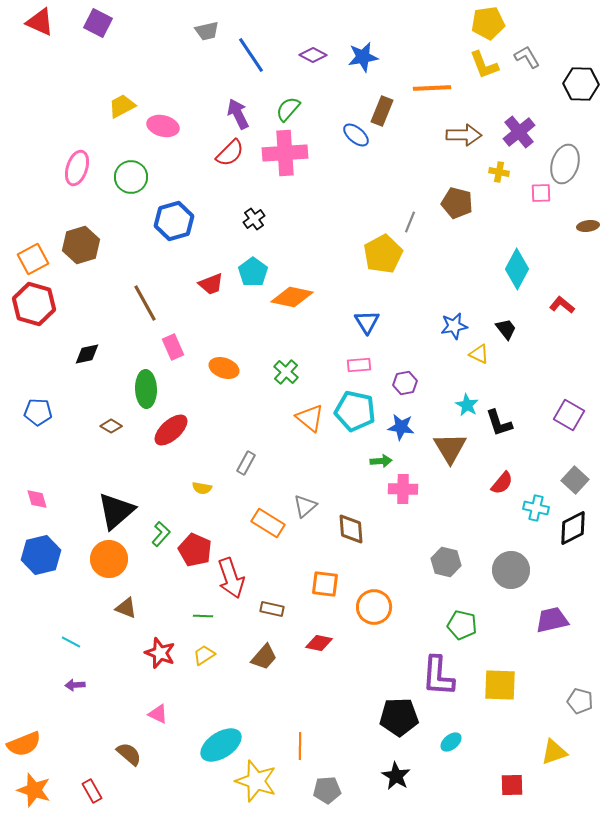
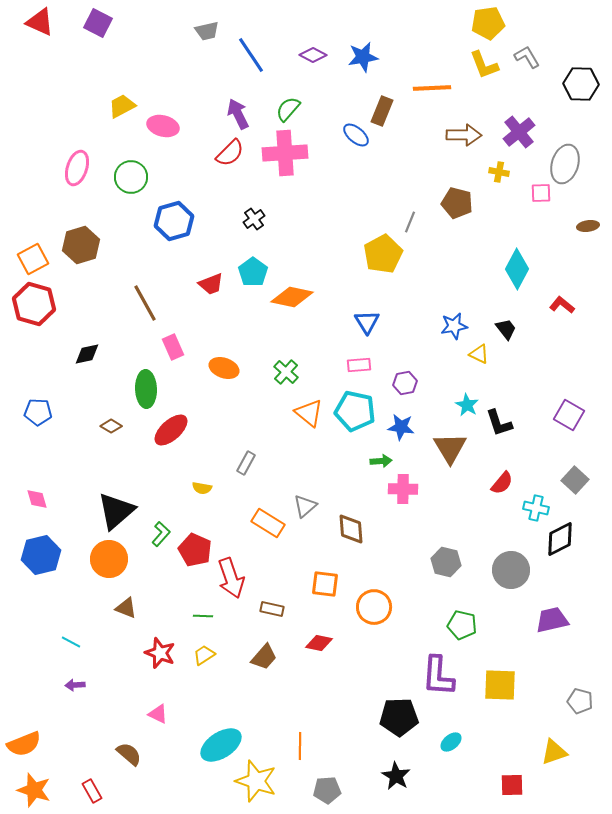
orange triangle at (310, 418): moved 1 px left, 5 px up
black diamond at (573, 528): moved 13 px left, 11 px down
